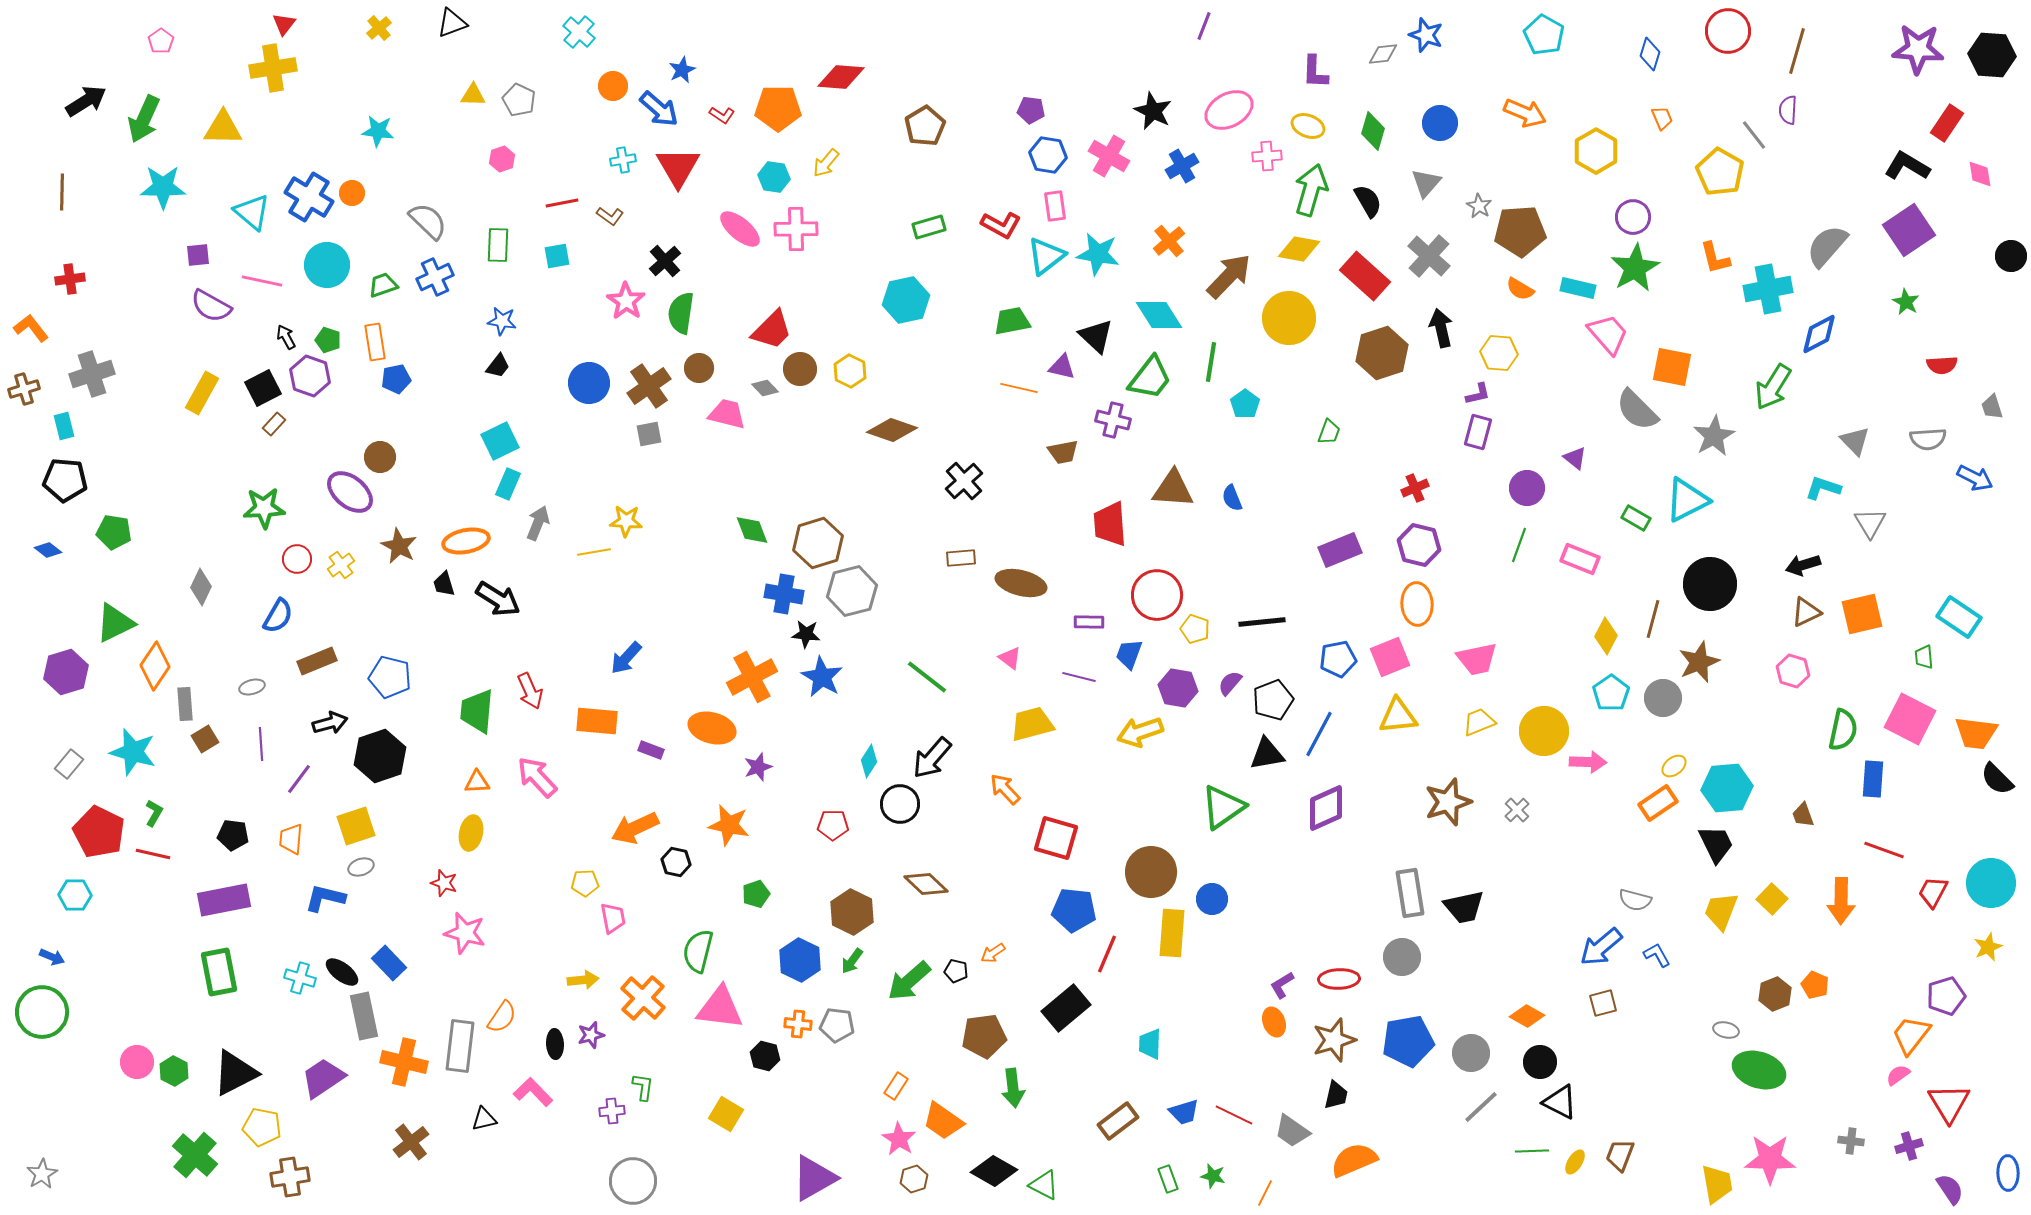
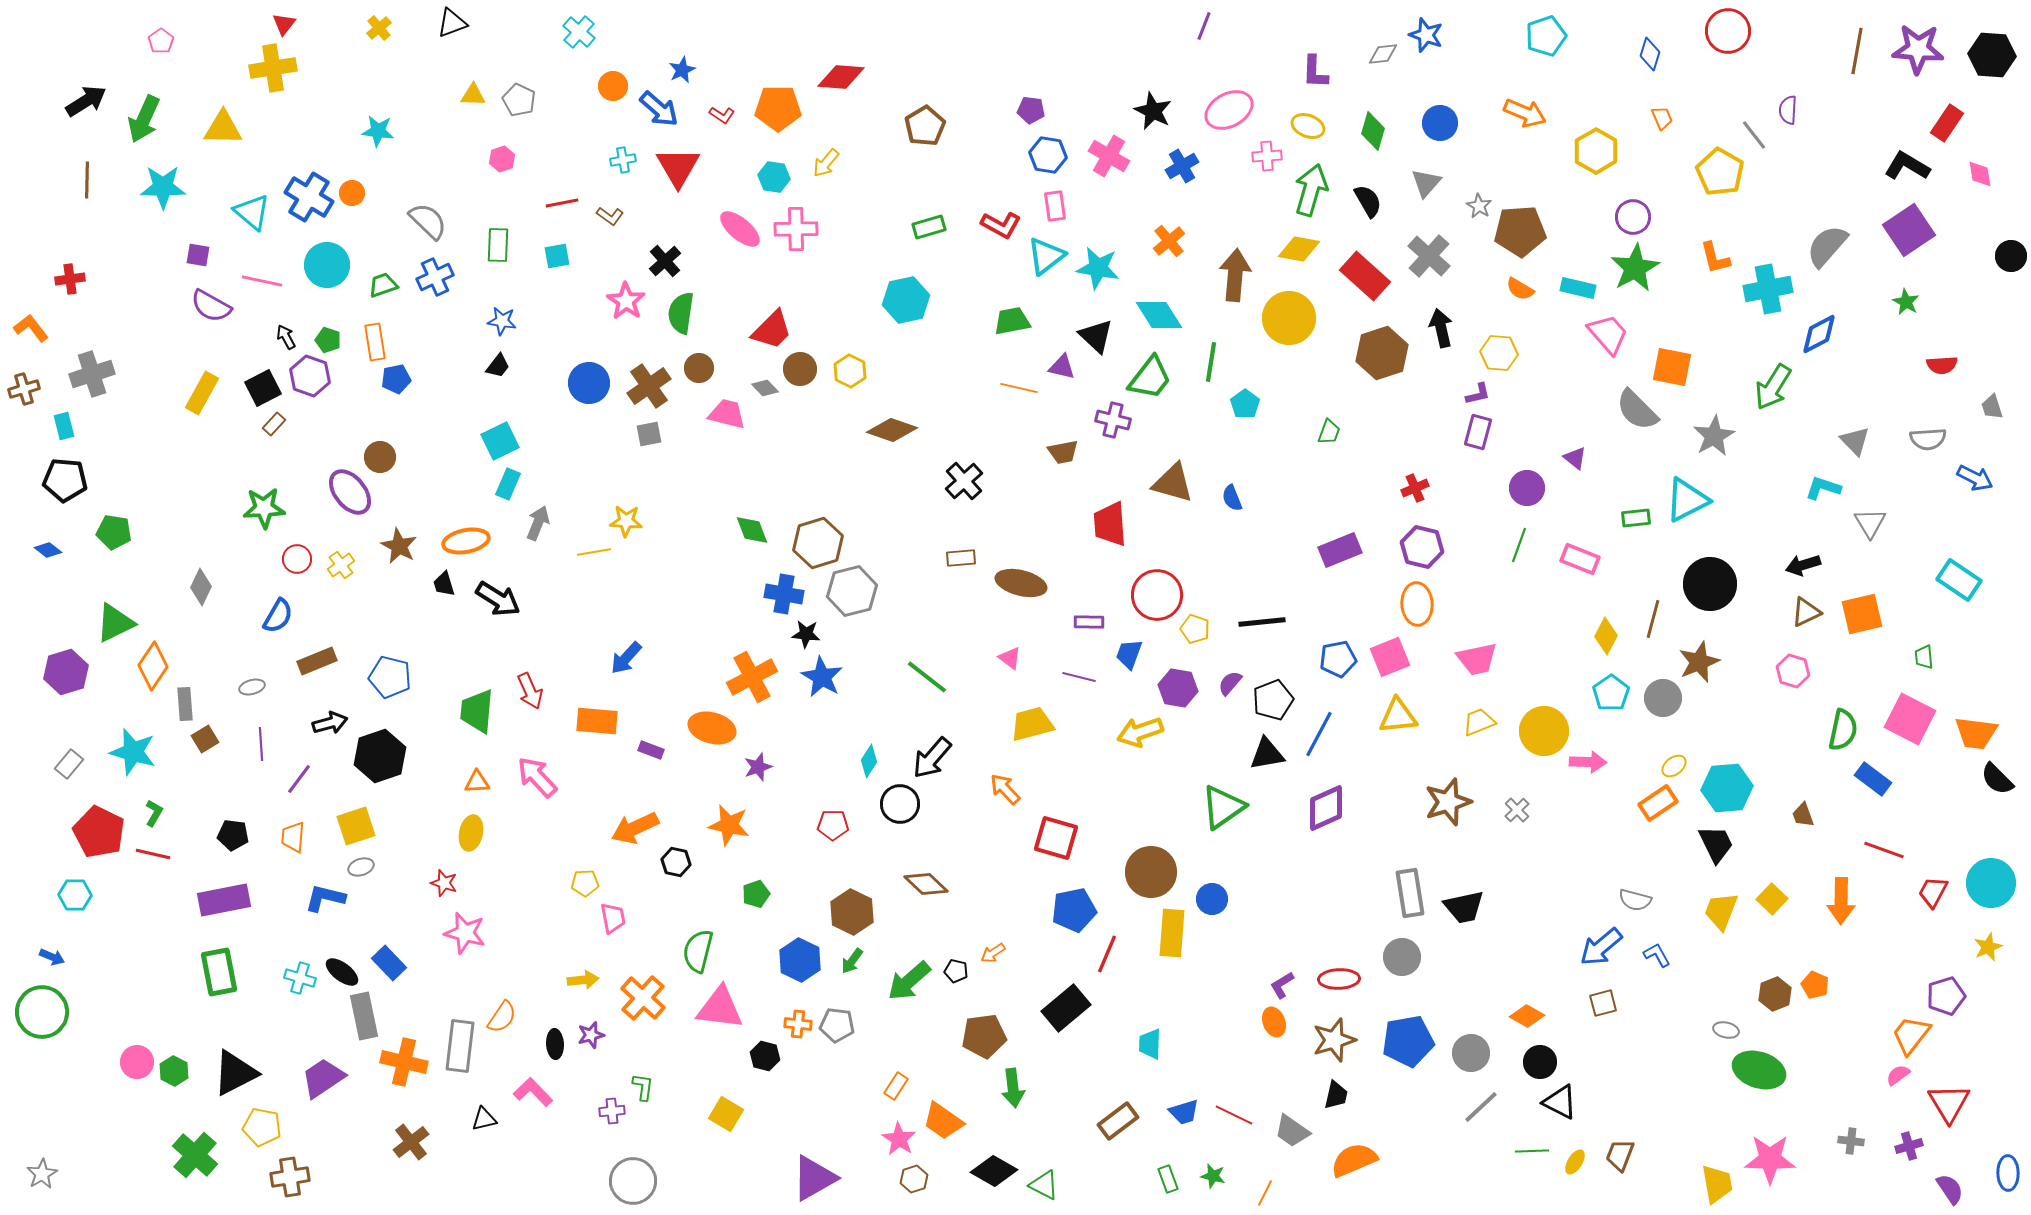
cyan pentagon at (1544, 35): moved 2 px right, 1 px down; rotated 24 degrees clockwise
brown line at (1797, 51): moved 60 px right; rotated 6 degrees counterclockwise
brown line at (62, 192): moved 25 px right, 12 px up
cyan star at (1098, 254): moved 14 px down
purple square at (198, 255): rotated 15 degrees clockwise
brown arrow at (1229, 276): moved 6 px right, 1 px up; rotated 39 degrees counterclockwise
brown triangle at (1173, 489): moved 6 px up; rotated 12 degrees clockwise
purple ellipse at (350, 492): rotated 12 degrees clockwise
green rectangle at (1636, 518): rotated 36 degrees counterclockwise
purple hexagon at (1419, 545): moved 3 px right, 2 px down
cyan rectangle at (1959, 617): moved 37 px up
orange diamond at (155, 666): moved 2 px left
blue rectangle at (1873, 779): rotated 57 degrees counterclockwise
orange trapezoid at (291, 839): moved 2 px right, 2 px up
blue pentagon at (1074, 910): rotated 18 degrees counterclockwise
